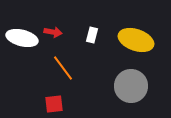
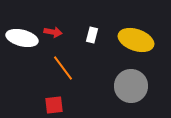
red square: moved 1 px down
